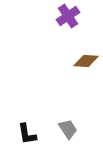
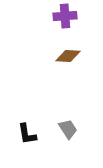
purple cross: moved 3 px left; rotated 30 degrees clockwise
brown diamond: moved 18 px left, 5 px up
